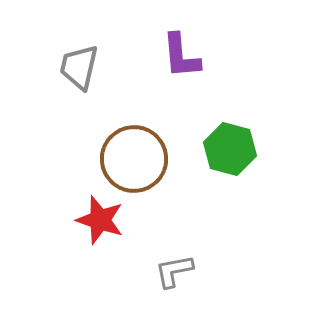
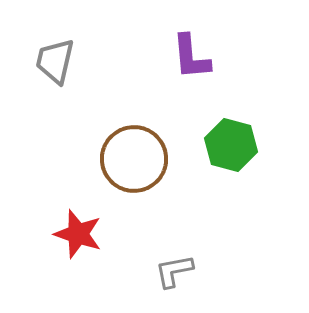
purple L-shape: moved 10 px right, 1 px down
gray trapezoid: moved 24 px left, 6 px up
green hexagon: moved 1 px right, 4 px up
red star: moved 22 px left, 14 px down
